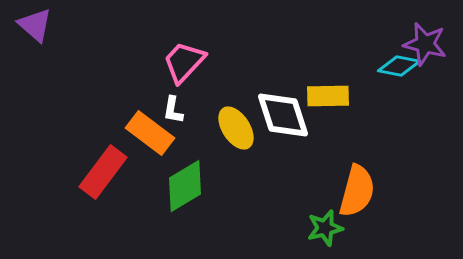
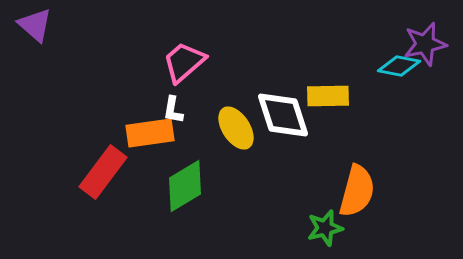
purple star: rotated 27 degrees counterclockwise
pink trapezoid: rotated 6 degrees clockwise
orange rectangle: rotated 45 degrees counterclockwise
